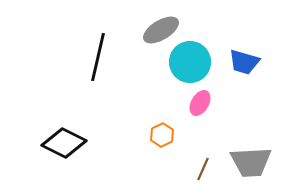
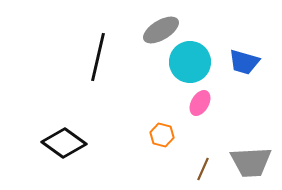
orange hexagon: rotated 20 degrees counterclockwise
black diamond: rotated 9 degrees clockwise
